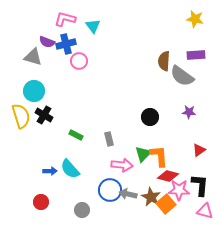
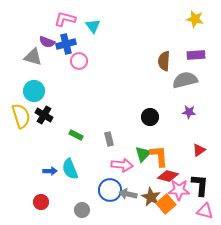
gray semicircle: moved 3 px right, 4 px down; rotated 130 degrees clockwise
cyan semicircle: rotated 20 degrees clockwise
